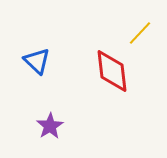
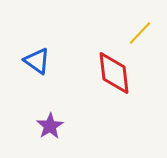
blue triangle: rotated 8 degrees counterclockwise
red diamond: moved 2 px right, 2 px down
